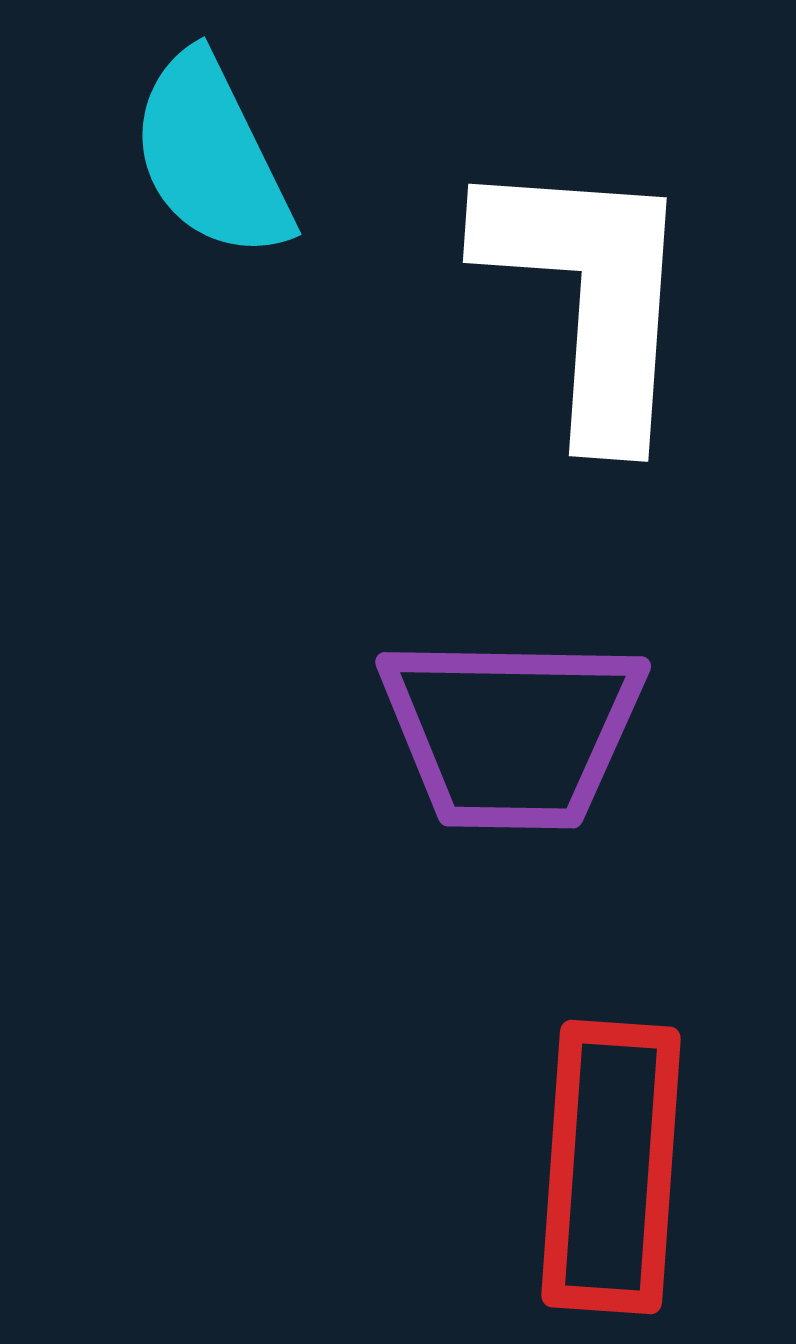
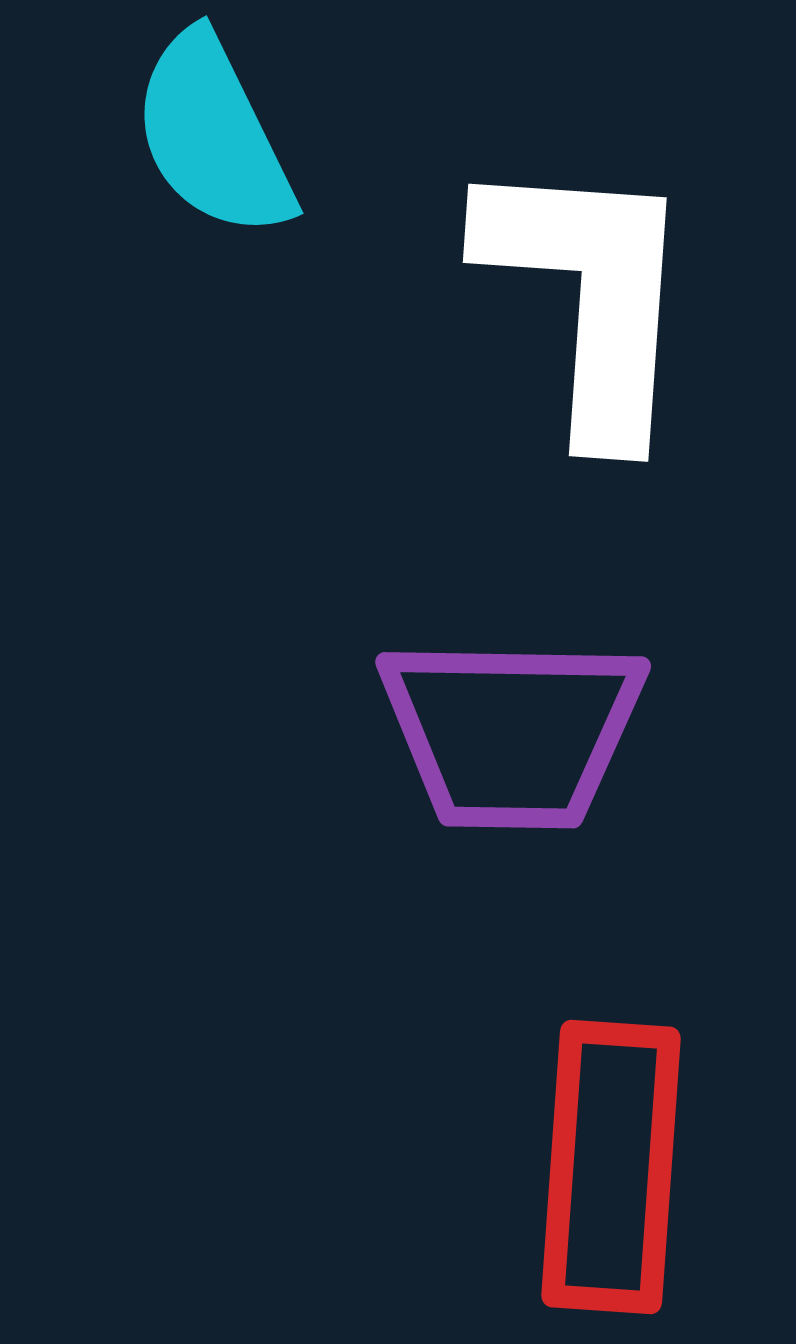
cyan semicircle: moved 2 px right, 21 px up
